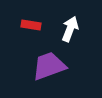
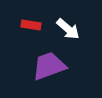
white arrow: moved 2 px left; rotated 110 degrees clockwise
